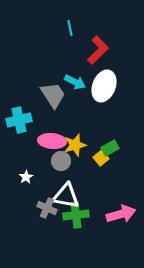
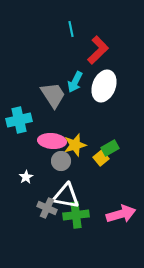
cyan line: moved 1 px right, 1 px down
cyan arrow: rotated 90 degrees clockwise
